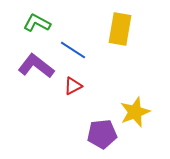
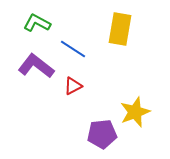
blue line: moved 1 px up
